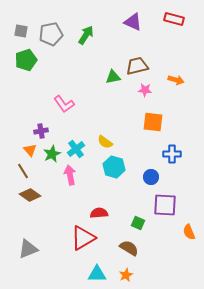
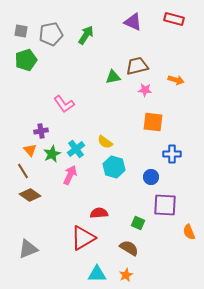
pink arrow: rotated 36 degrees clockwise
